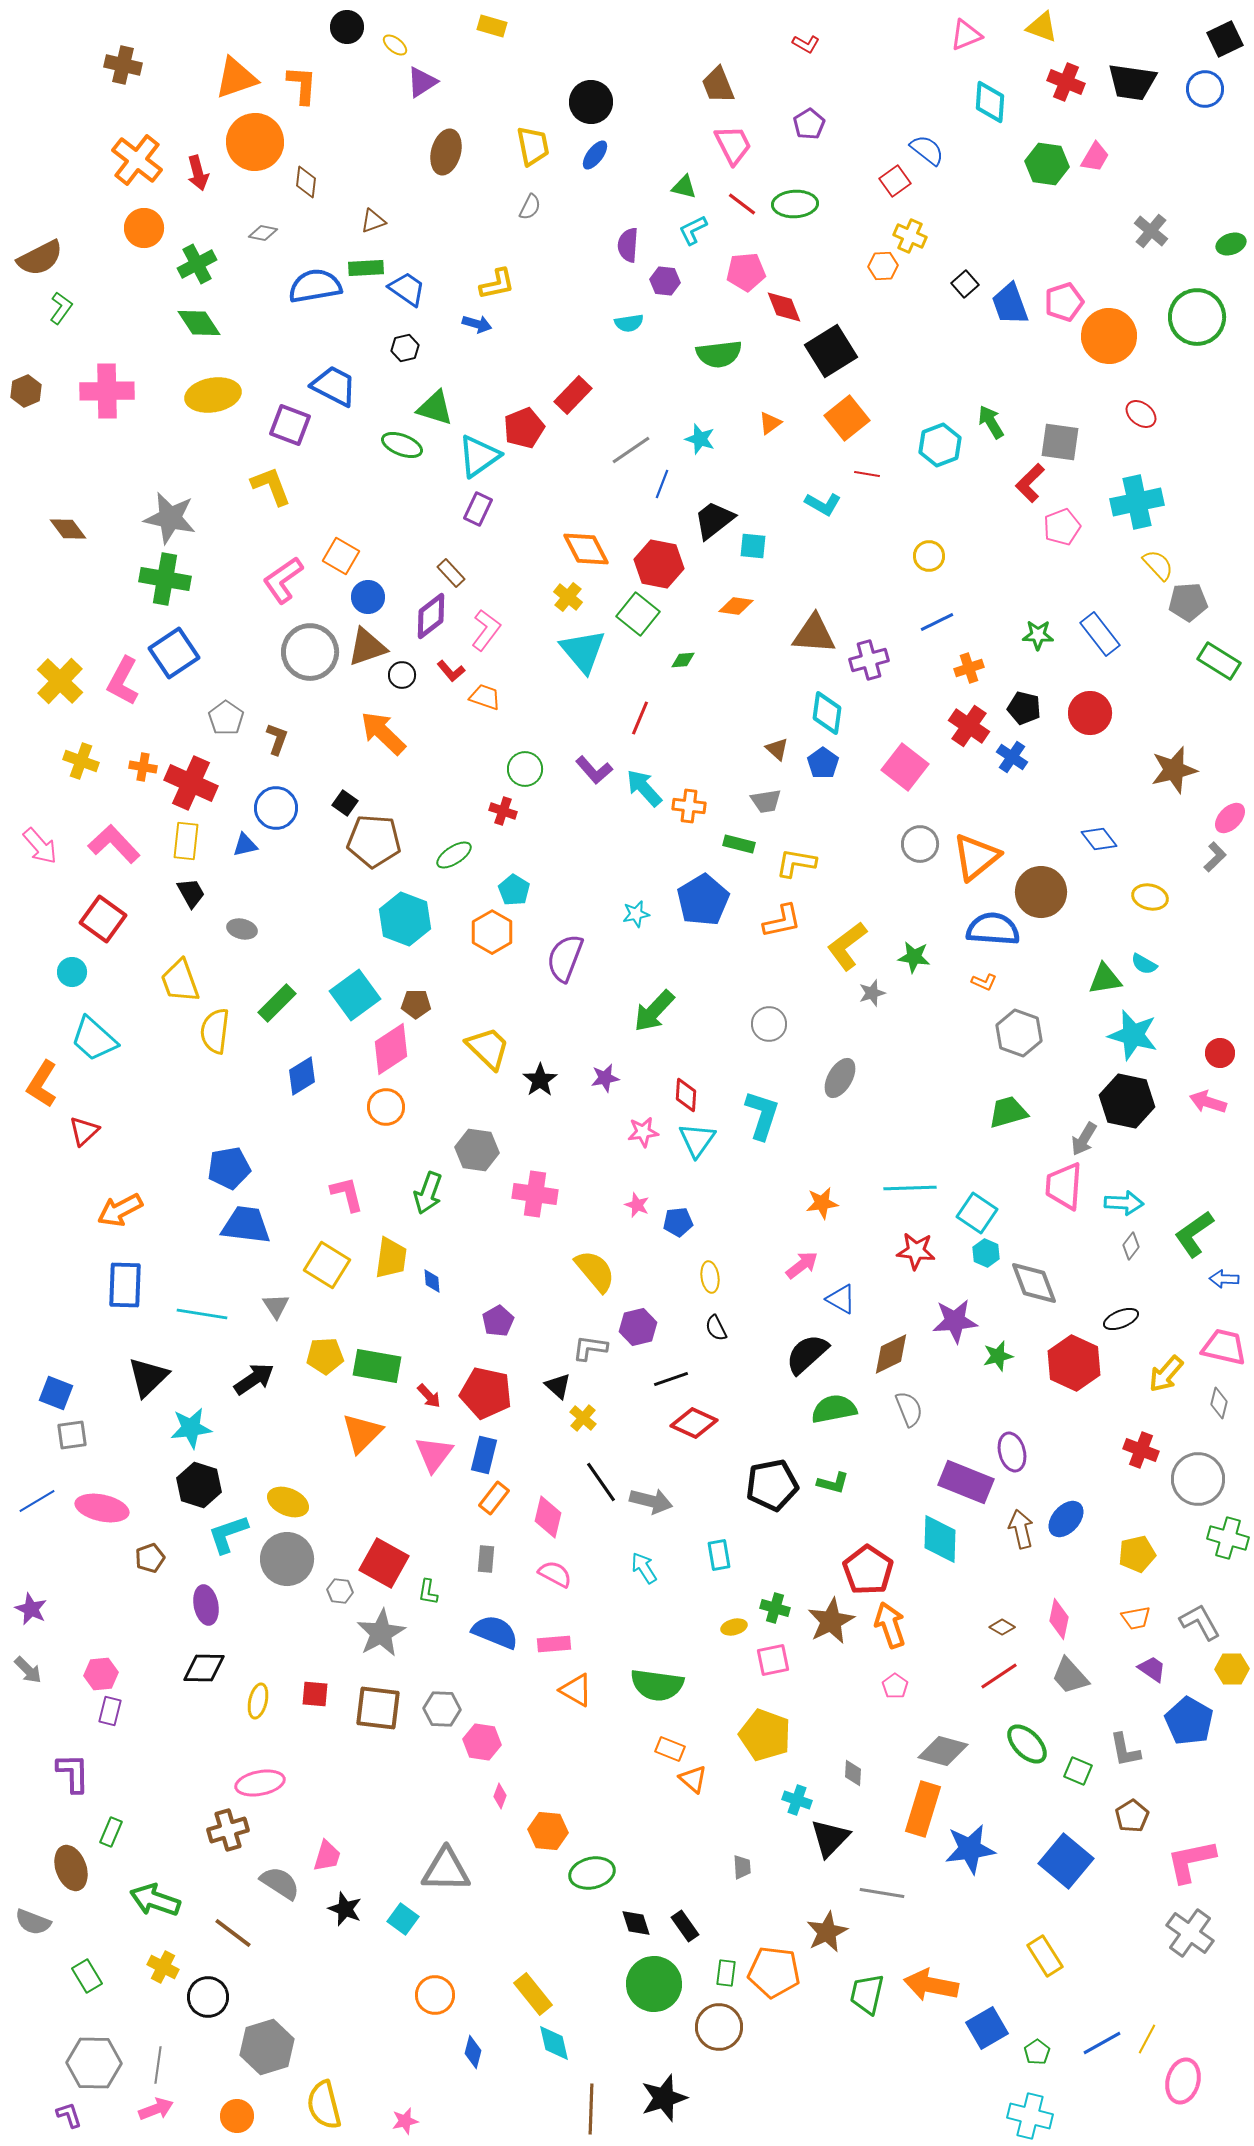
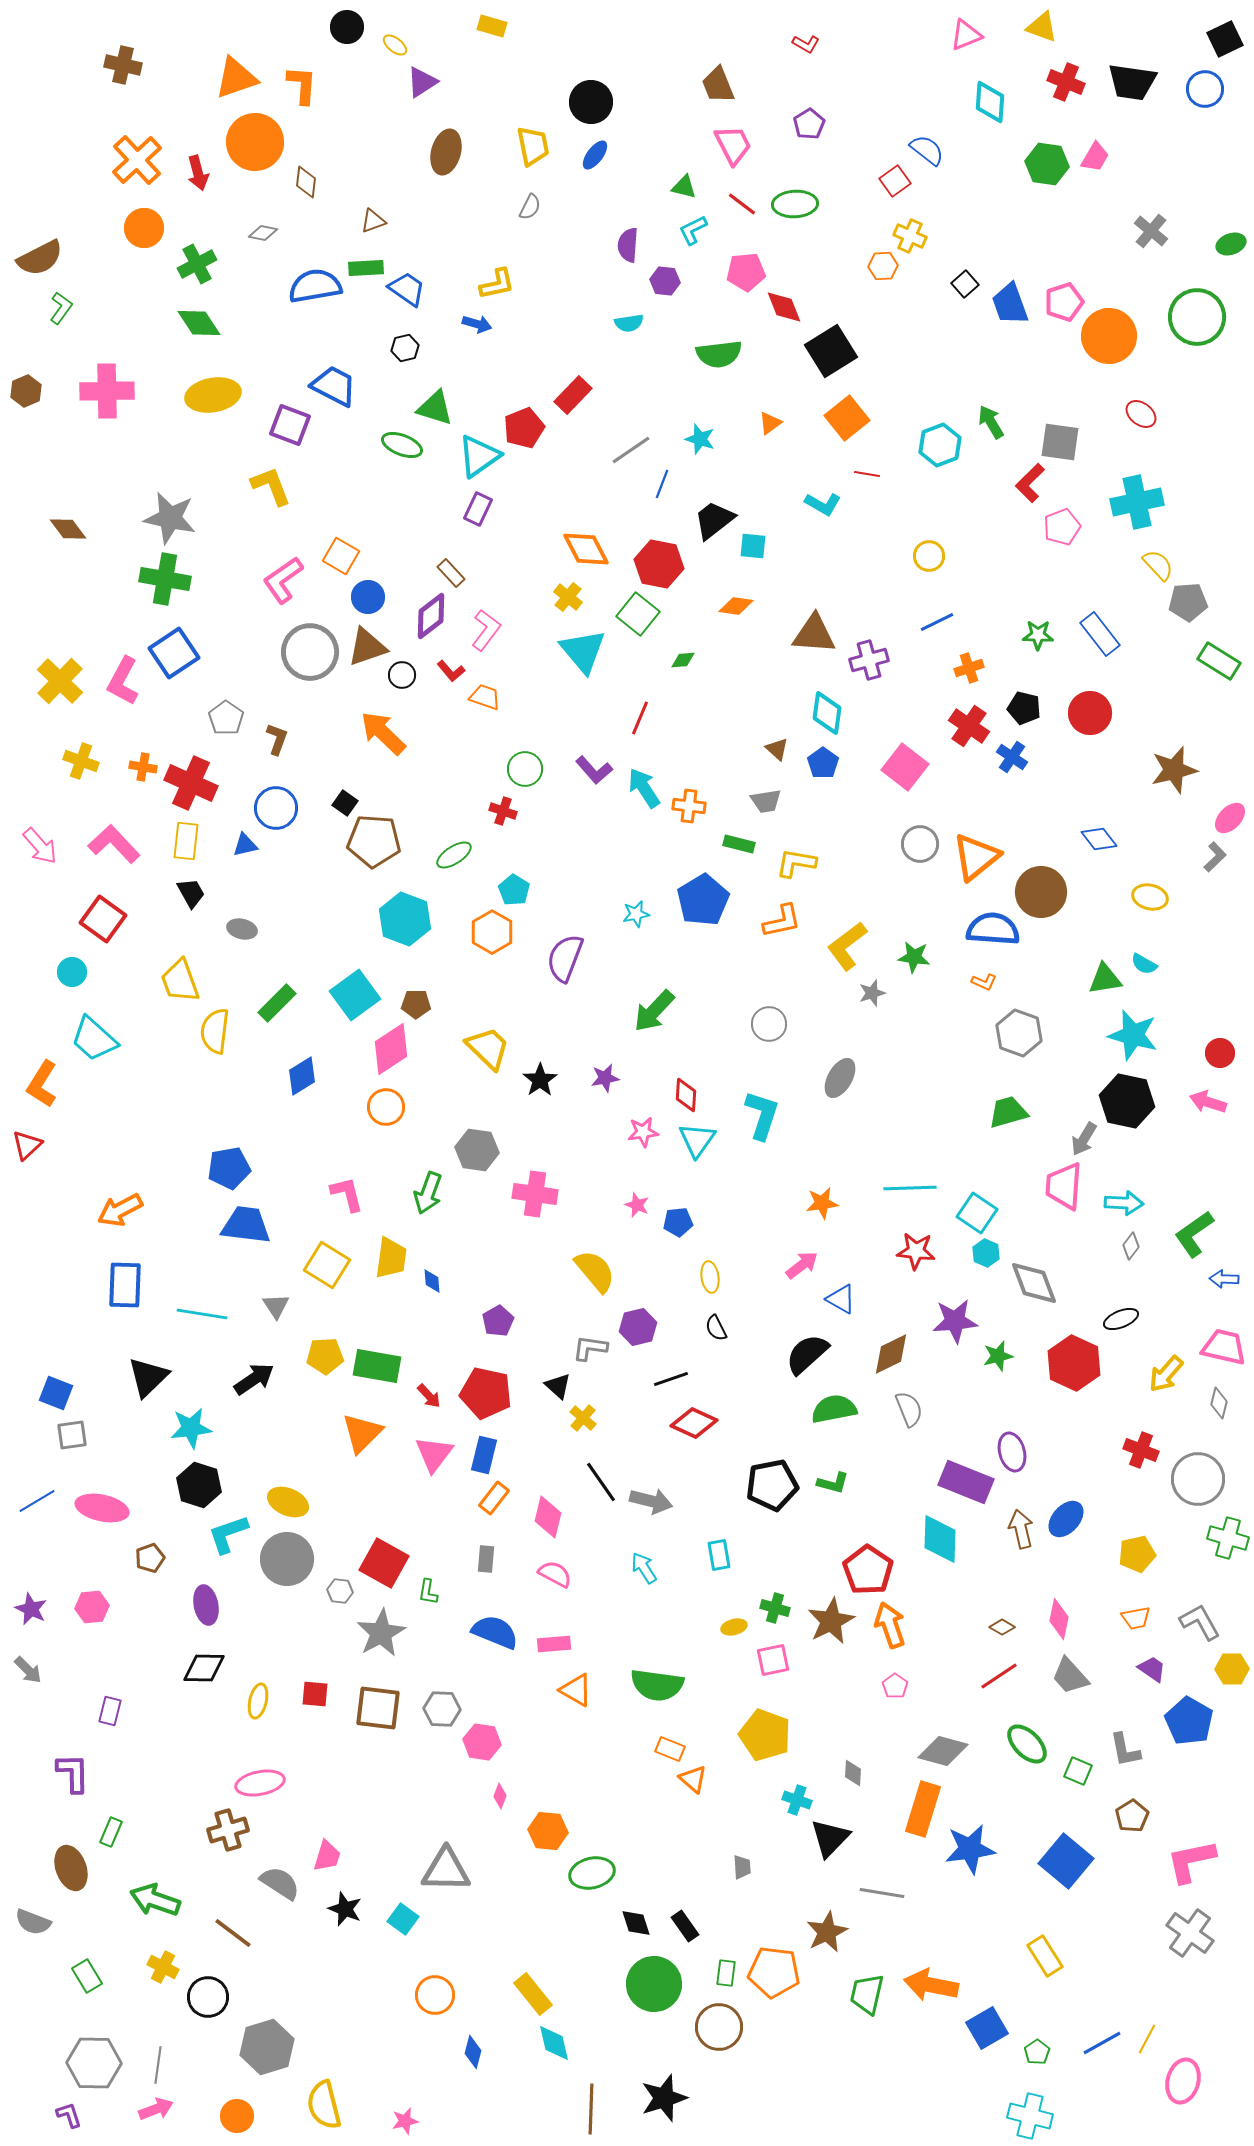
orange cross at (137, 160): rotated 9 degrees clockwise
cyan arrow at (644, 788): rotated 9 degrees clockwise
red triangle at (84, 1131): moved 57 px left, 14 px down
pink hexagon at (101, 1674): moved 9 px left, 67 px up
